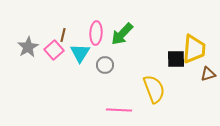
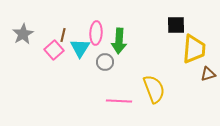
green arrow: moved 3 px left, 7 px down; rotated 40 degrees counterclockwise
gray star: moved 5 px left, 13 px up
cyan triangle: moved 5 px up
black square: moved 34 px up
gray circle: moved 3 px up
pink line: moved 9 px up
